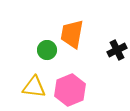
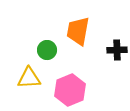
orange trapezoid: moved 6 px right, 3 px up
black cross: rotated 24 degrees clockwise
yellow triangle: moved 5 px left, 9 px up; rotated 10 degrees counterclockwise
